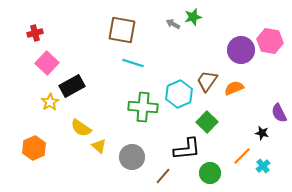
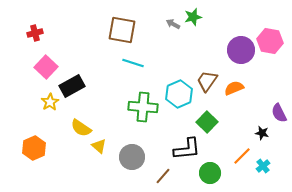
pink square: moved 1 px left, 4 px down
